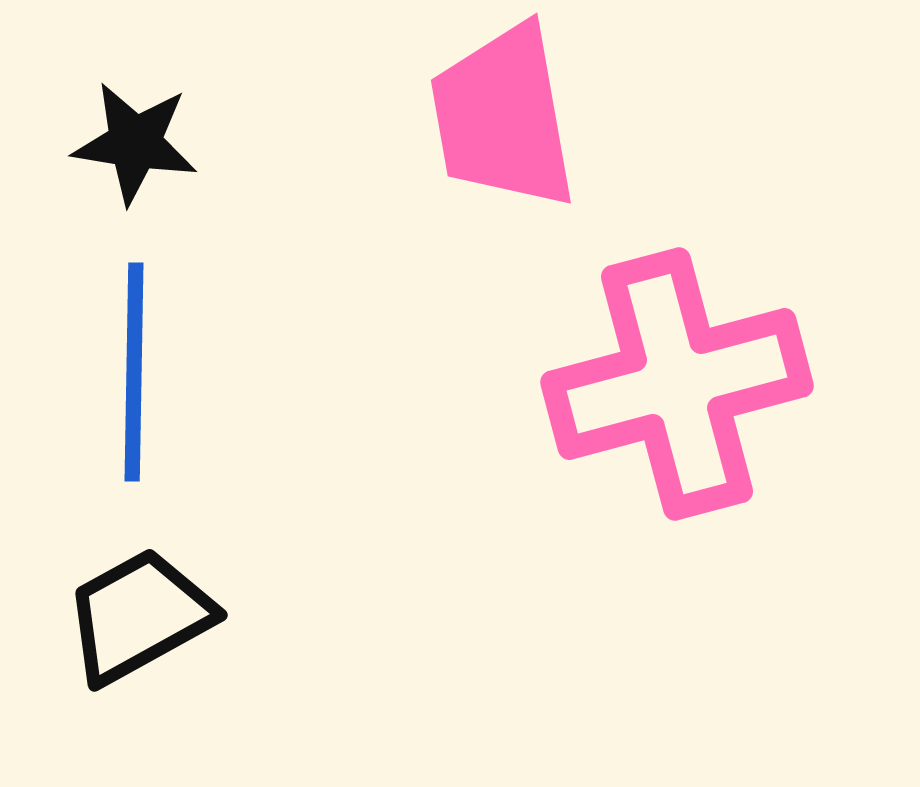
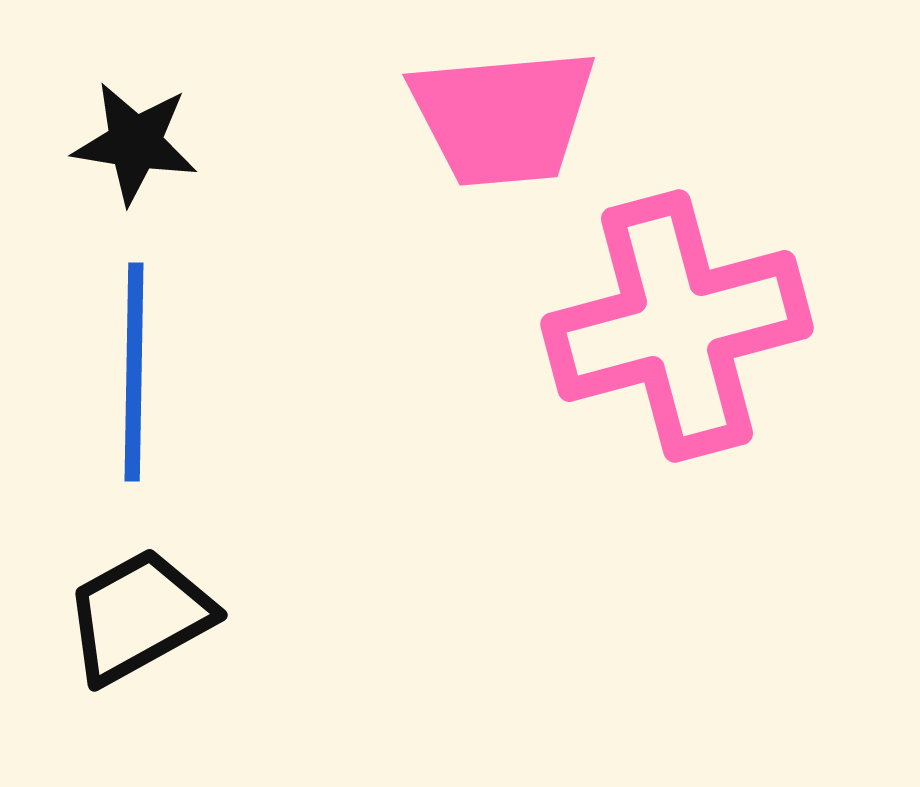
pink trapezoid: rotated 85 degrees counterclockwise
pink cross: moved 58 px up
